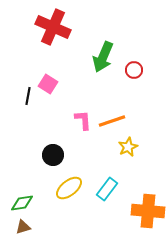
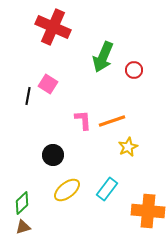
yellow ellipse: moved 2 px left, 2 px down
green diamond: rotated 35 degrees counterclockwise
